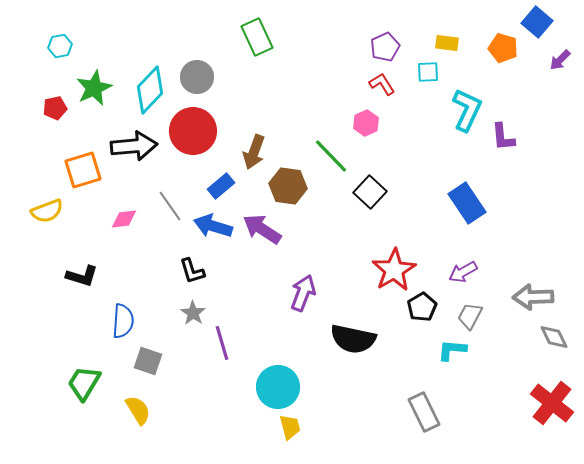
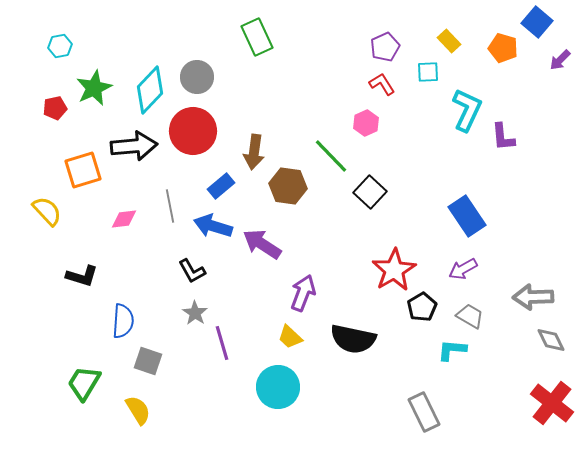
yellow rectangle at (447, 43): moved 2 px right, 2 px up; rotated 40 degrees clockwise
brown arrow at (254, 152): rotated 12 degrees counterclockwise
blue rectangle at (467, 203): moved 13 px down
gray line at (170, 206): rotated 24 degrees clockwise
yellow semicircle at (47, 211): rotated 112 degrees counterclockwise
purple arrow at (262, 229): moved 15 px down
black L-shape at (192, 271): rotated 12 degrees counterclockwise
purple arrow at (463, 272): moved 3 px up
gray star at (193, 313): moved 2 px right
gray trapezoid at (470, 316): rotated 92 degrees clockwise
gray diamond at (554, 337): moved 3 px left, 3 px down
yellow trapezoid at (290, 427): moved 90 px up; rotated 148 degrees clockwise
